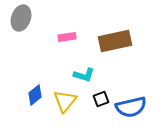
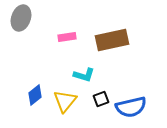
brown rectangle: moved 3 px left, 1 px up
